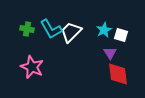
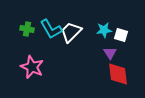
cyan star: rotated 21 degrees clockwise
